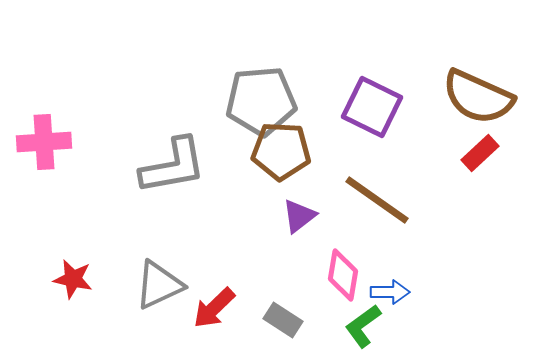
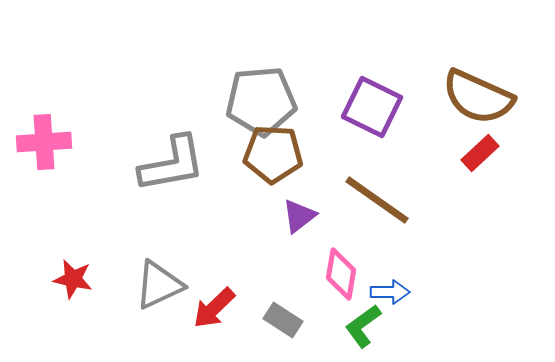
brown pentagon: moved 8 px left, 3 px down
gray L-shape: moved 1 px left, 2 px up
pink diamond: moved 2 px left, 1 px up
